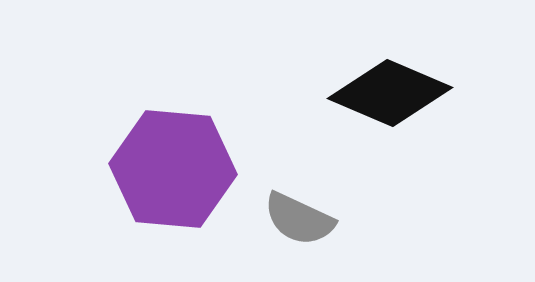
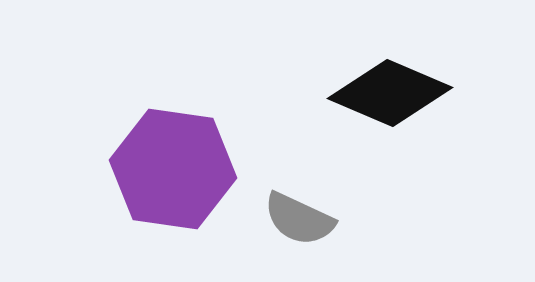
purple hexagon: rotated 3 degrees clockwise
